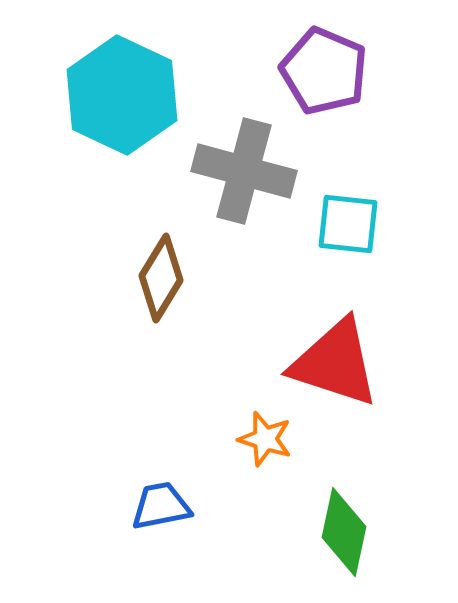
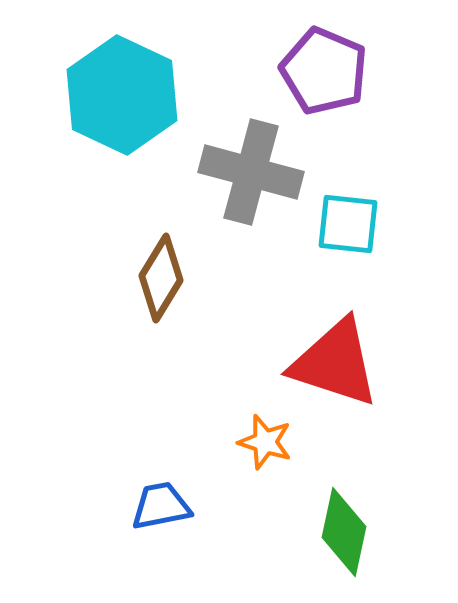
gray cross: moved 7 px right, 1 px down
orange star: moved 3 px down
